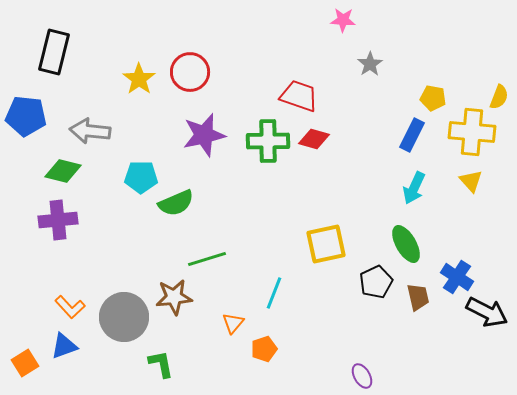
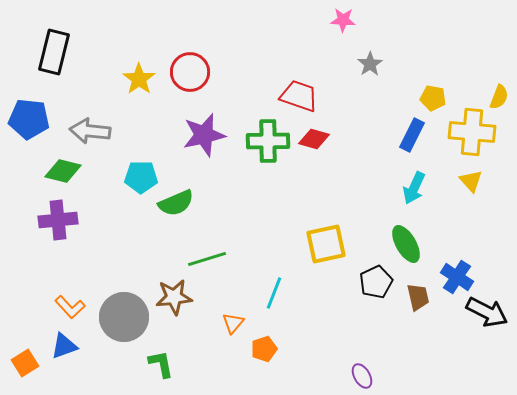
blue pentagon: moved 3 px right, 3 px down
